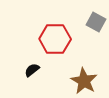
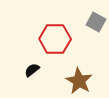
brown star: moved 5 px left
